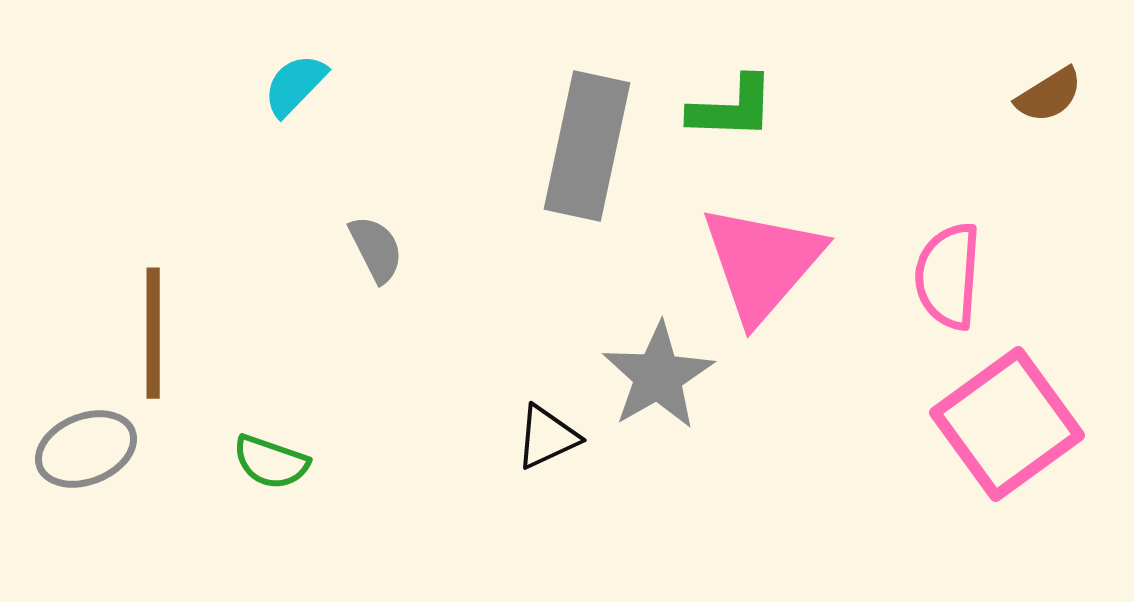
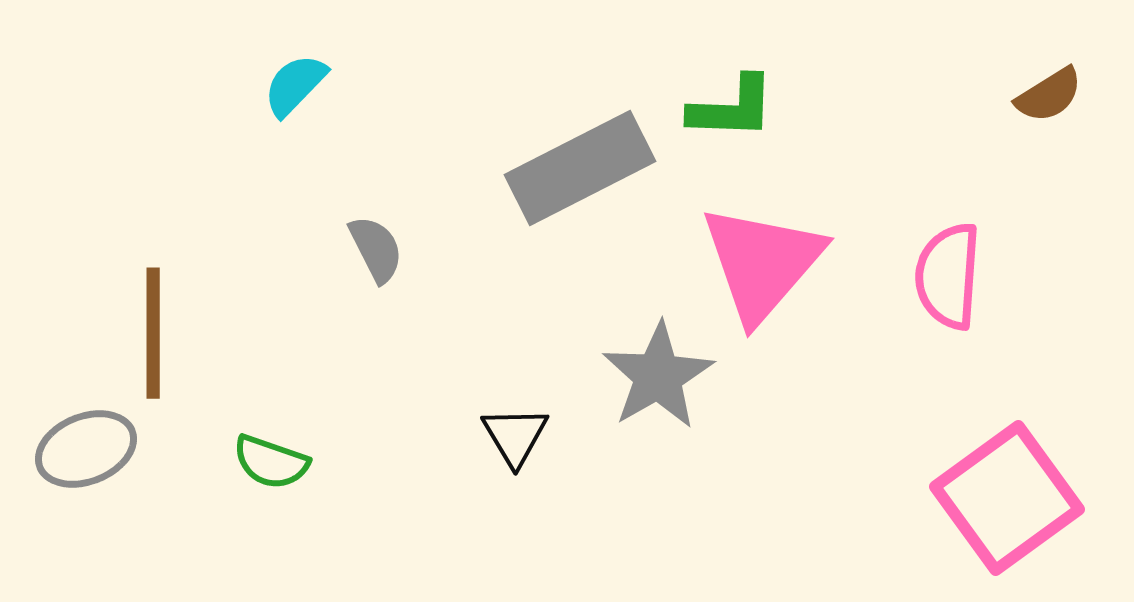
gray rectangle: moved 7 px left, 22 px down; rotated 51 degrees clockwise
pink square: moved 74 px down
black triangle: moved 32 px left, 1 px up; rotated 36 degrees counterclockwise
